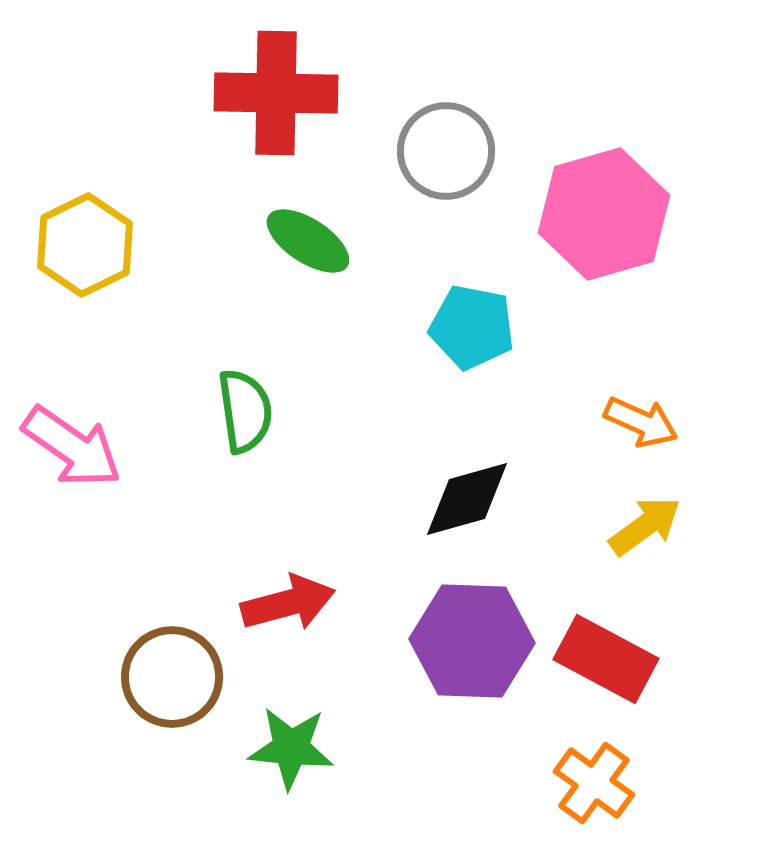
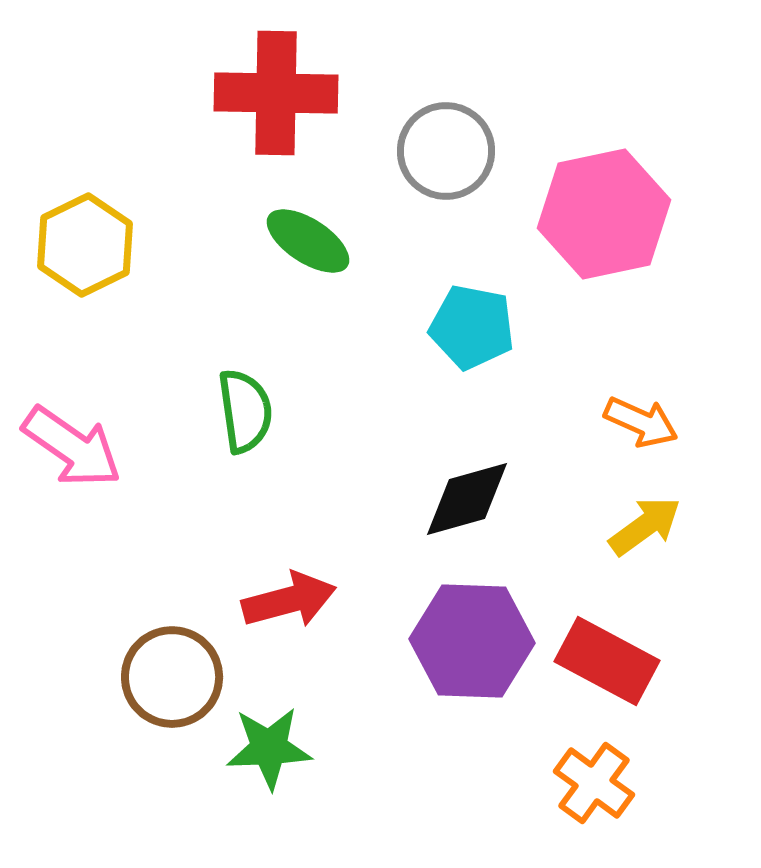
pink hexagon: rotated 4 degrees clockwise
red arrow: moved 1 px right, 3 px up
red rectangle: moved 1 px right, 2 px down
green star: moved 22 px left; rotated 8 degrees counterclockwise
